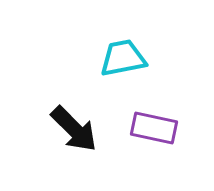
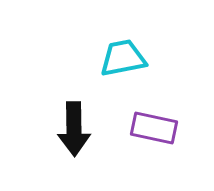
black arrow: rotated 44 degrees clockwise
